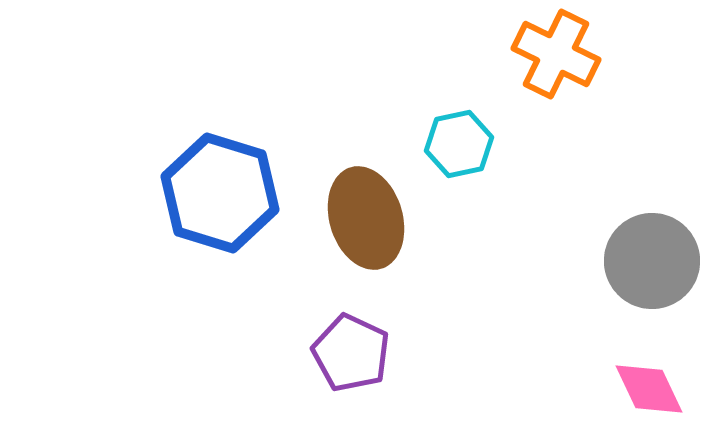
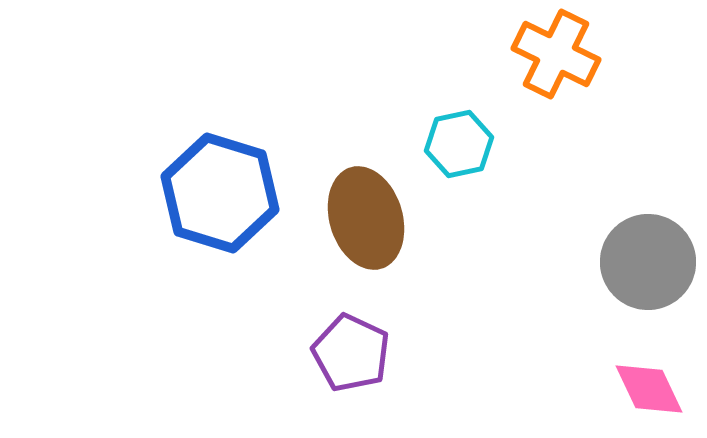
gray circle: moved 4 px left, 1 px down
